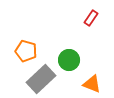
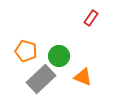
green circle: moved 10 px left, 4 px up
orange triangle: moved 9 px left, 7 px up
